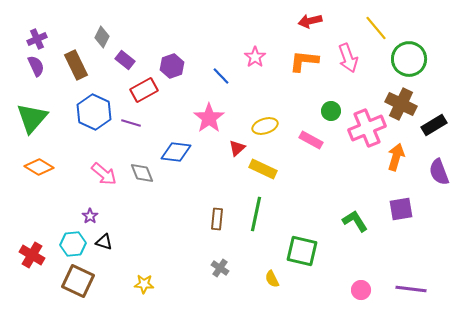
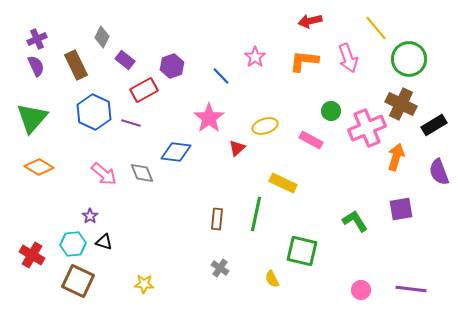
yellow rectangle at (263, 169): moved 20 px right, 14 px down
